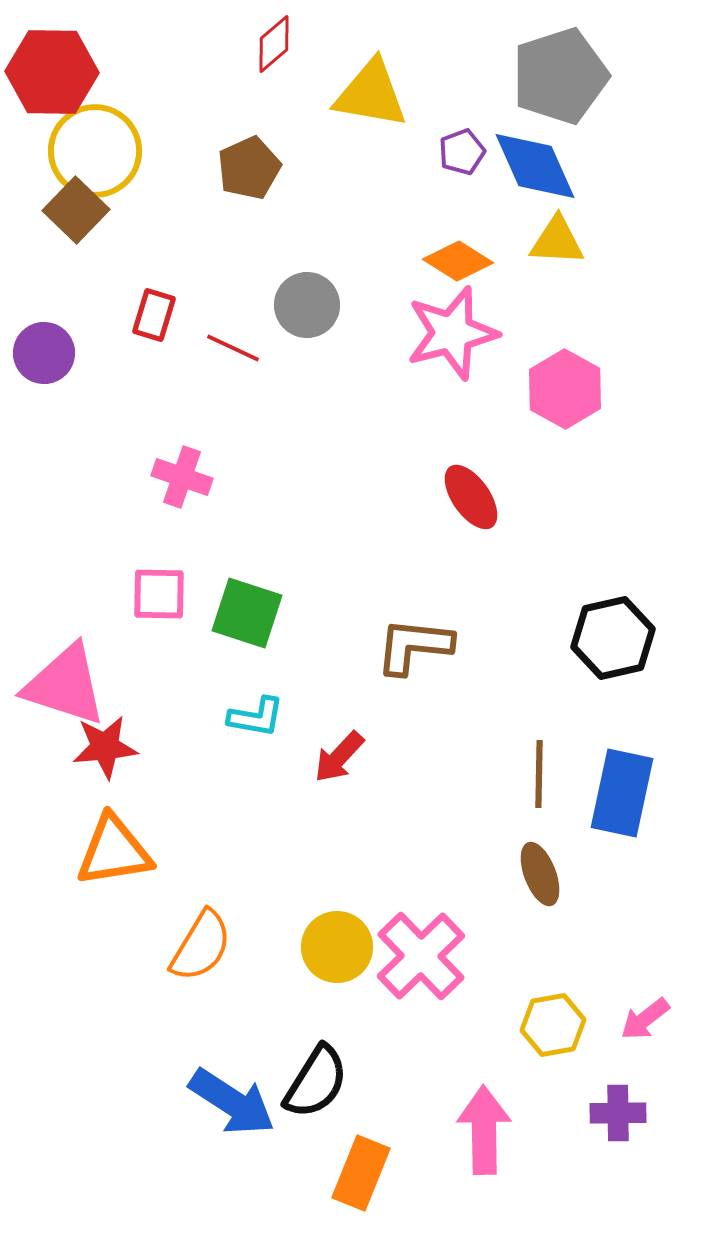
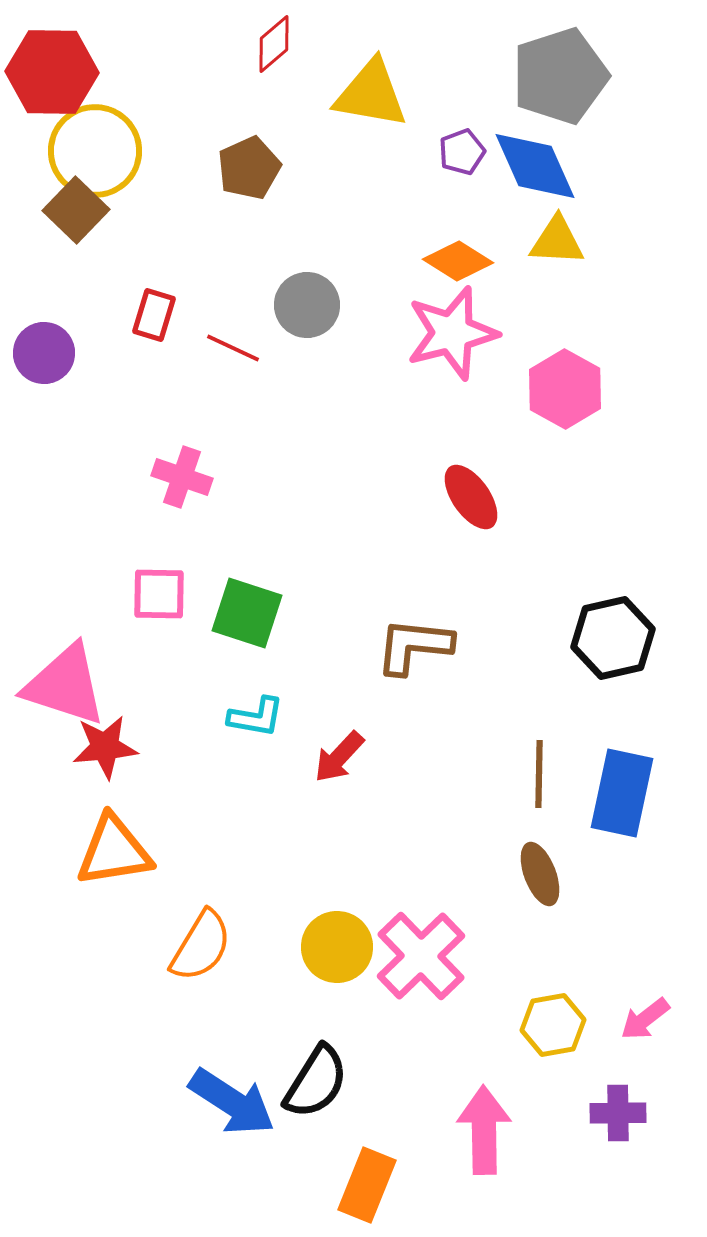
orange rectangle at (361, 1173): moved 6 px right, 12 px down
